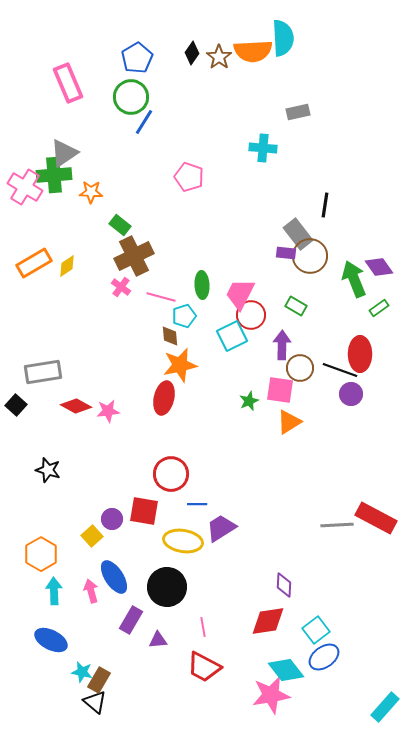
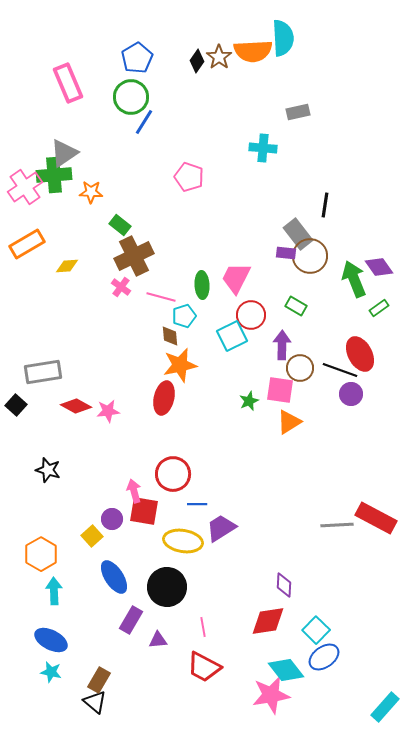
black diamond at (192, 53): moved 5 px right, 8 px down
pink cross at (25, 187): rotated 24 degrees clockwise
orange rectangle at (34, 263): moved 7 px left, 19 px up
yellow diamond at (67, 266): rotated 30 degrees clockwise
pink trapezoid at (240, 294): moved 4 px left, 16 px up
red ellipse at (360, 354): rotated 28 degrees counterclockwise
red circle at (171, 474): moved 2 px right
pink arrow at (91, 591): moved 43 px right, 100 px up
cyan square at (316, 630): rotated 8 degrees counterclockwise
cyan star at (82, 672): moved 31 px left
